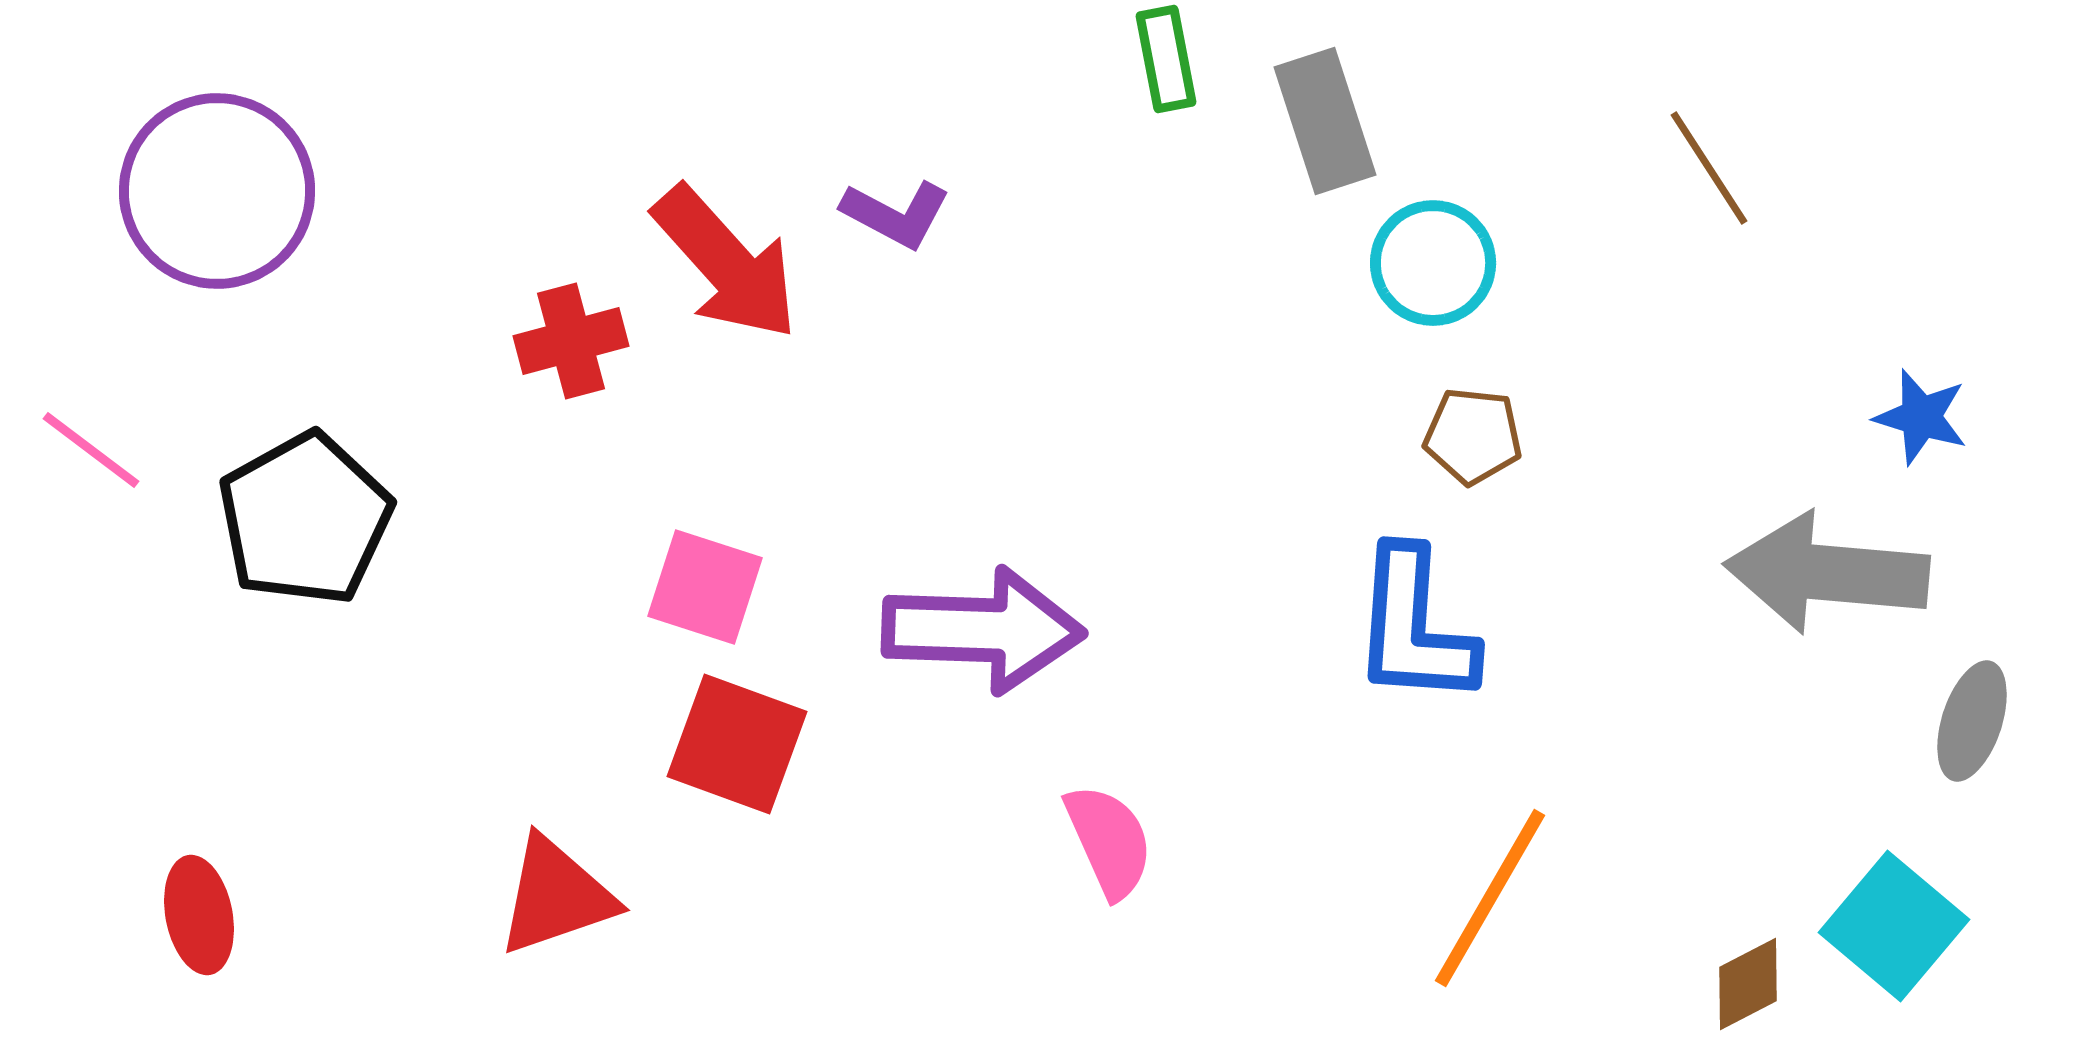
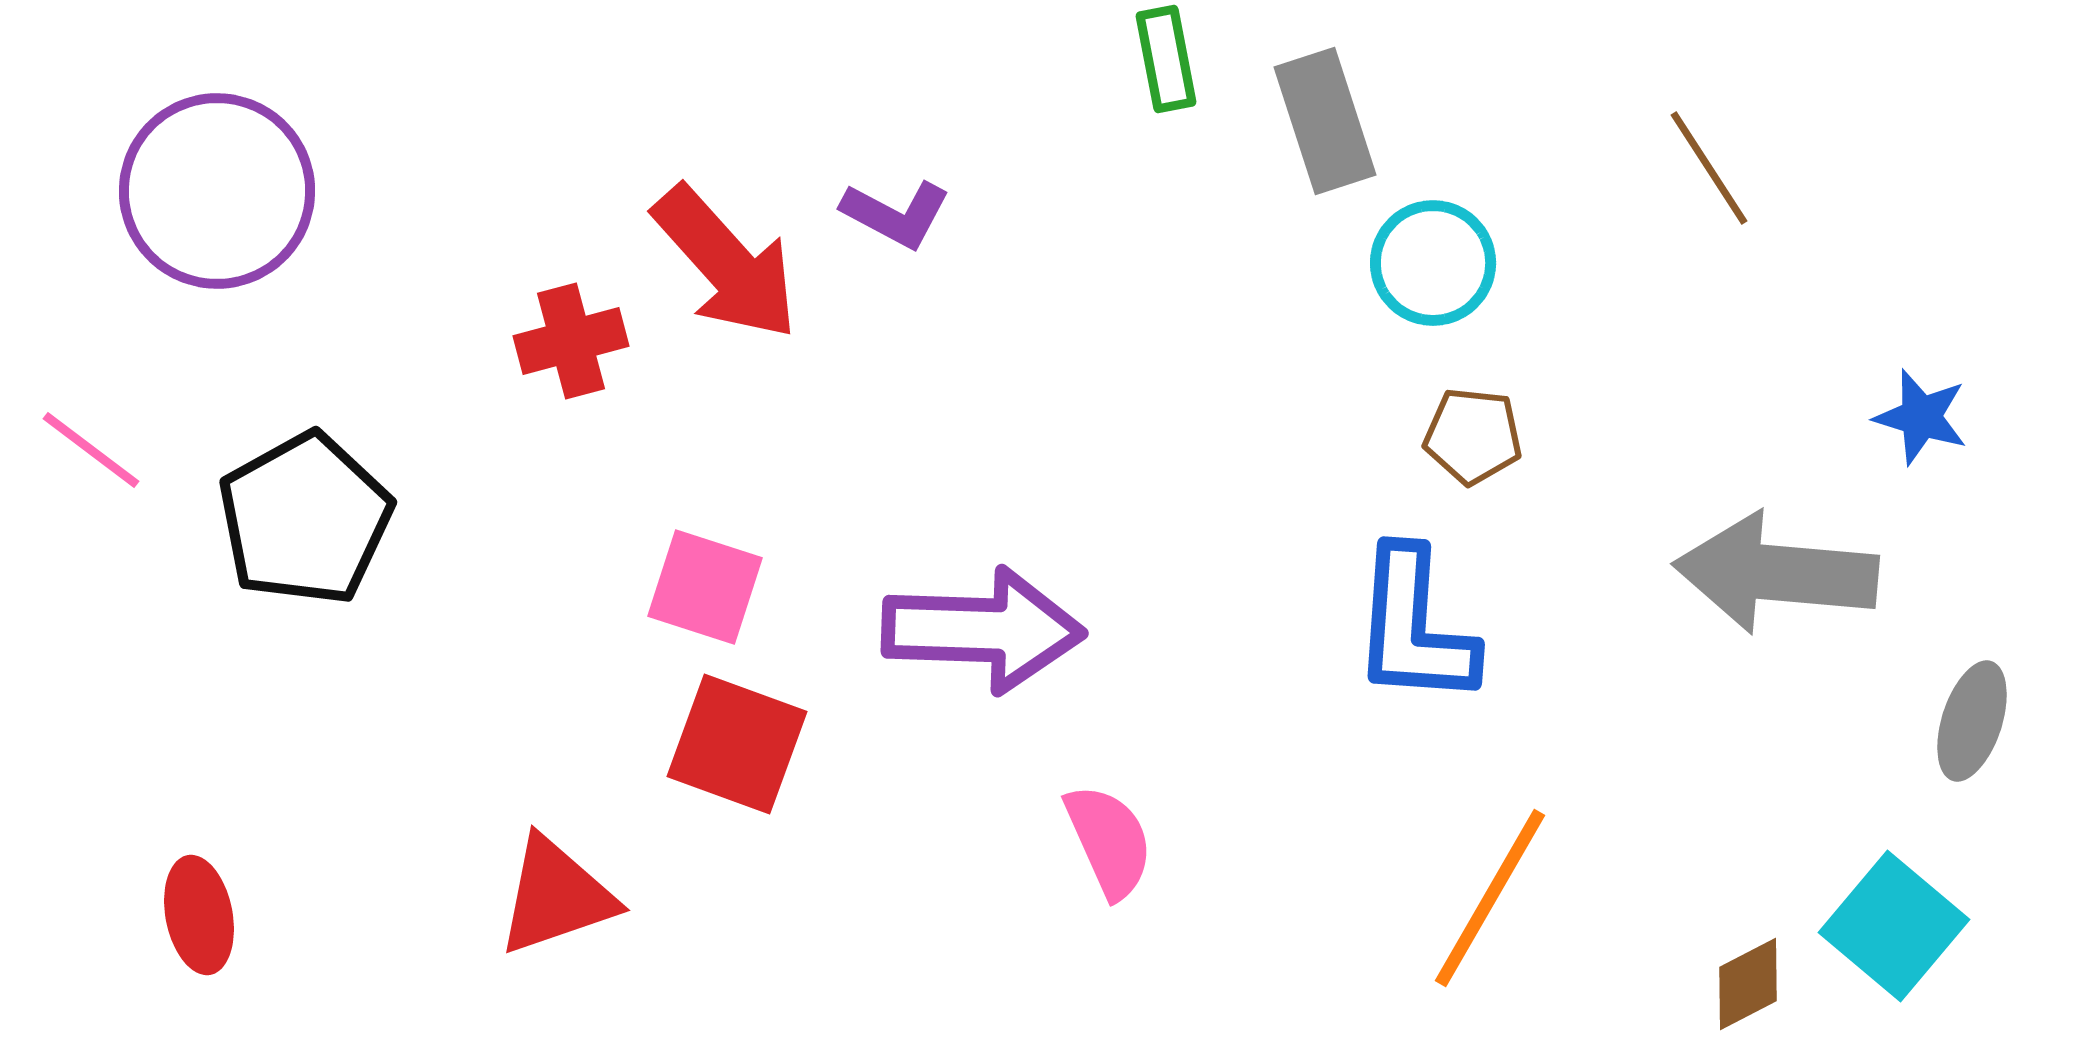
gray arrow: moved 51 px left
